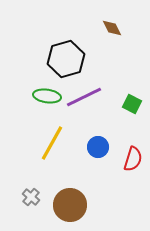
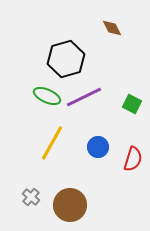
green ellipse: rotated 16 degrees clockwise
